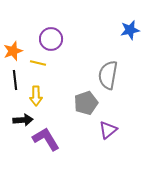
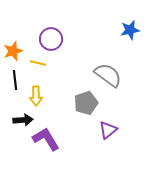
gray semicircle: rotated 116 degrees clockwise
